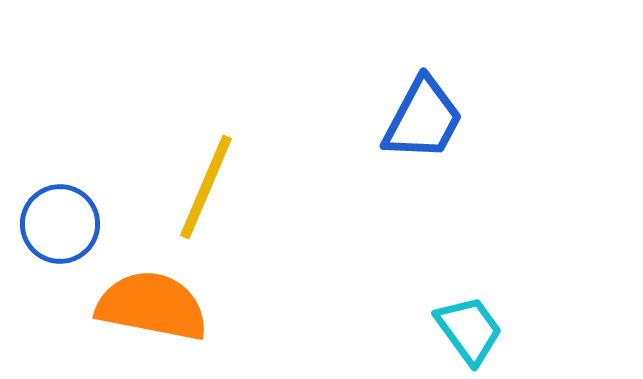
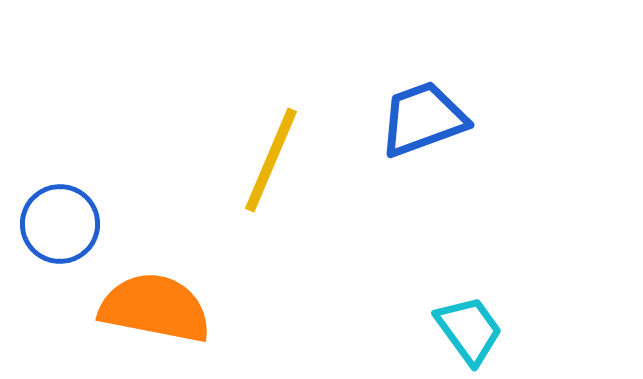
blue trapezoid: rotated 138 degrees counterclockwise
yellow line: moved 65 px right, 27 px up
orange semicircle: moved 3 px right, 2 px down
